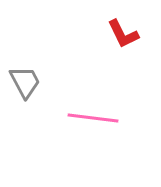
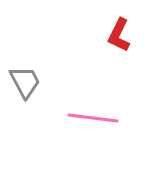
red L-shape: moved 4 px left, 1 px down; rotated 52 degrees clockwise
